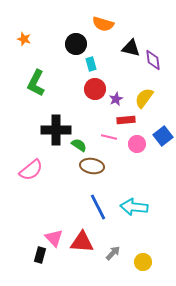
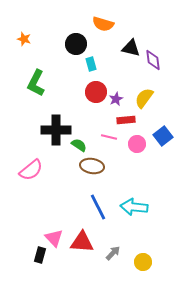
red circle: moved 1 px right, 3 px down
